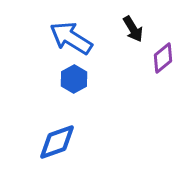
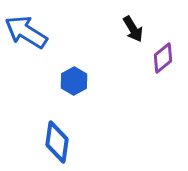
blue arrow: moved 45 px left, 6 px up
blue hexagon: moved 2 px down
blue diamond: rotated 63 degrees counterclockwise
